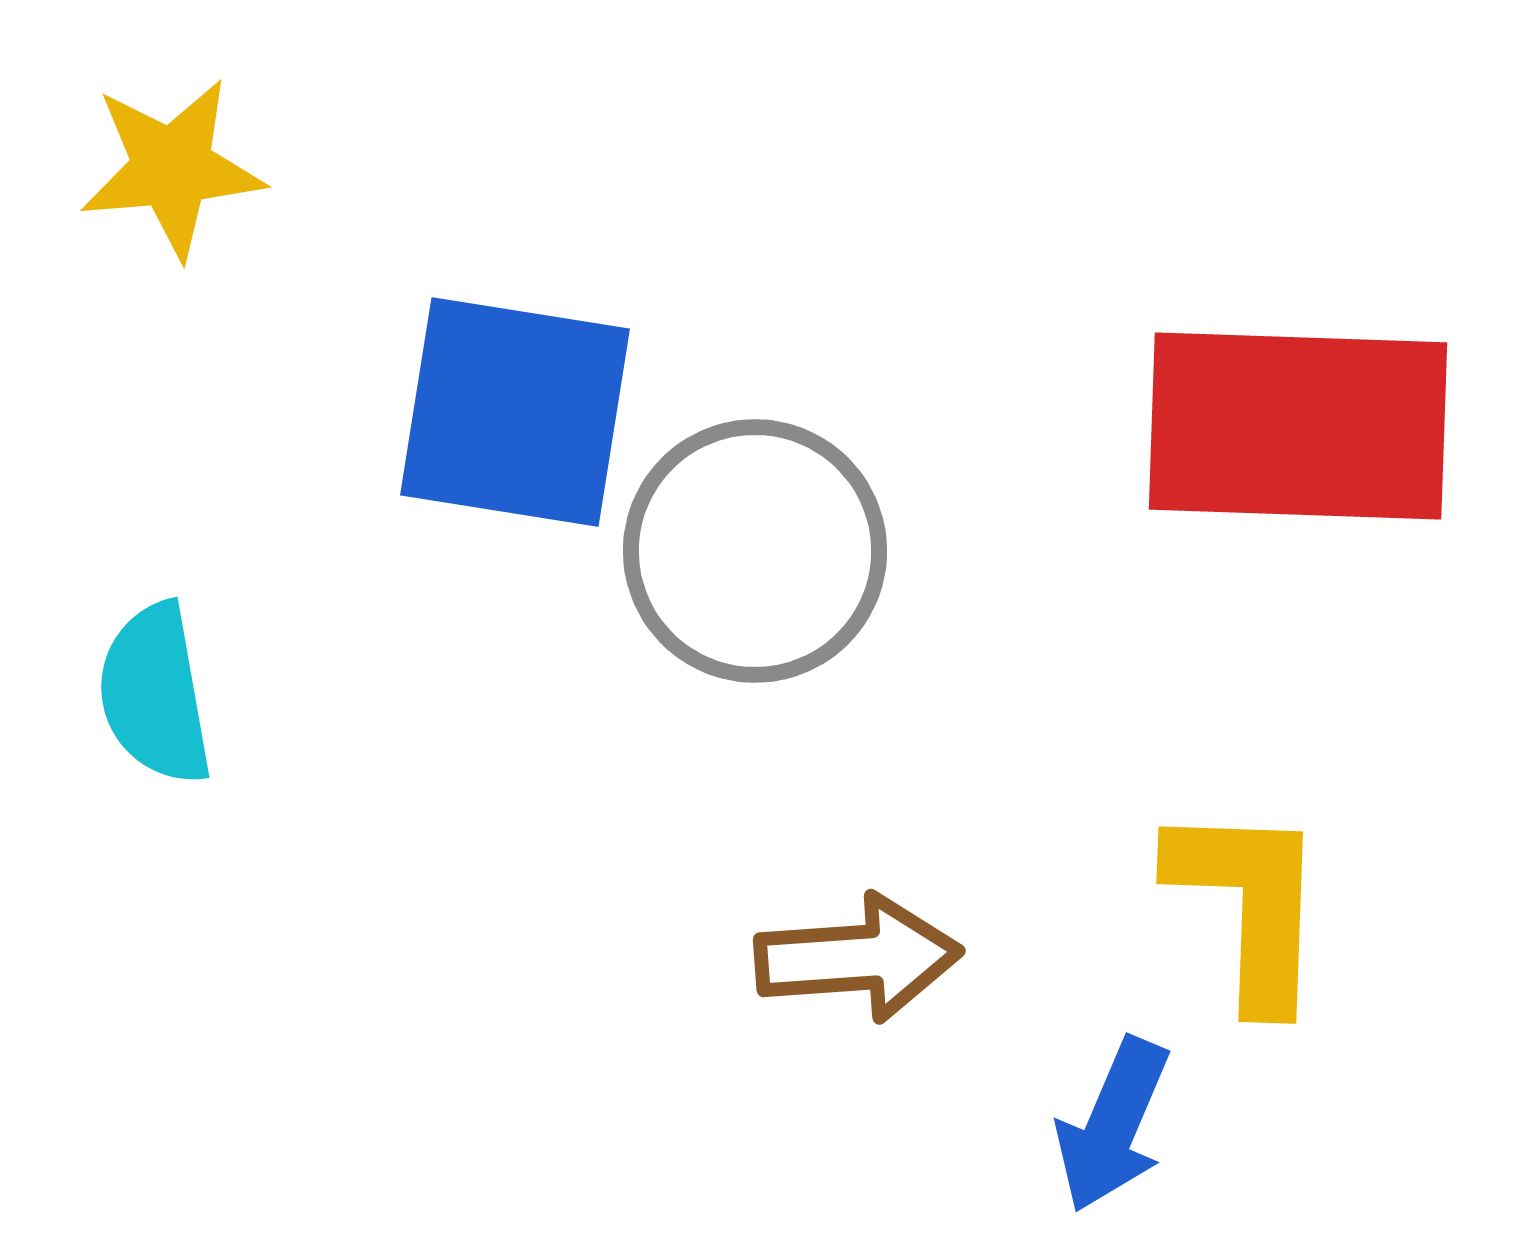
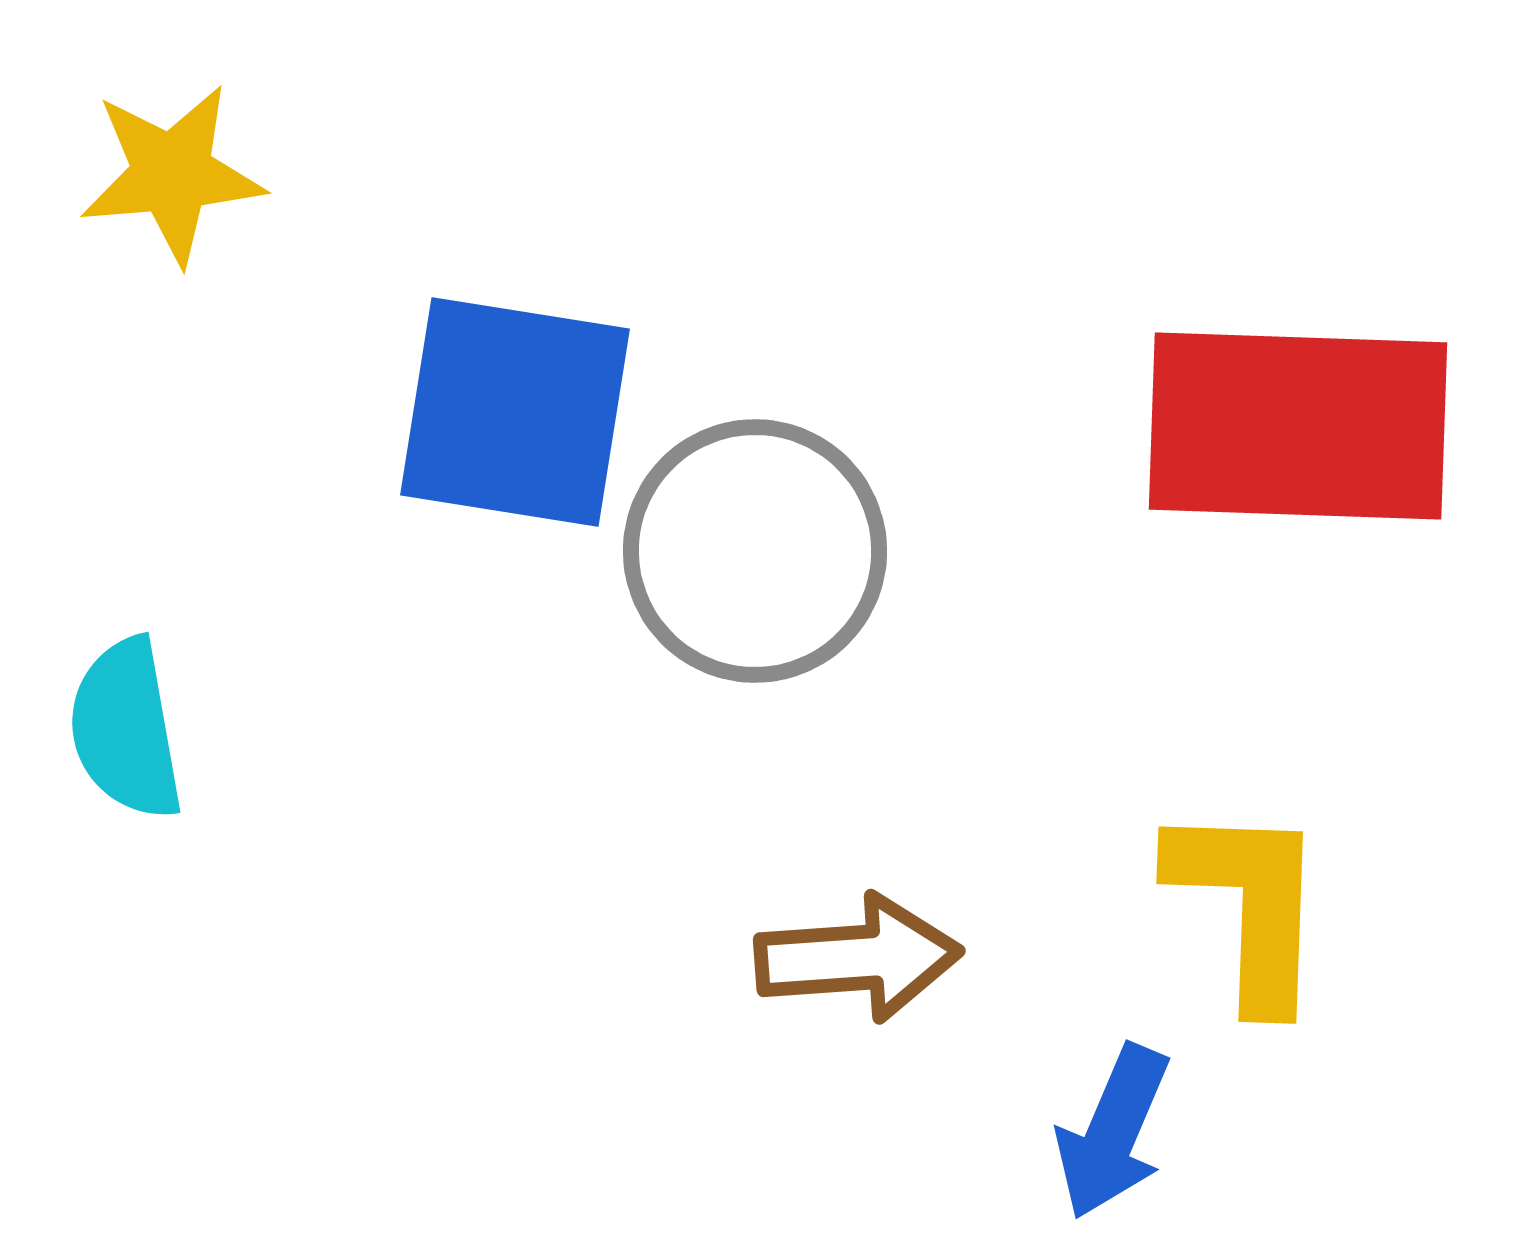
yellow star: moved 6 px down
cyan semicircle: moved 29 px left, 35 px down
blue arrow: moved 7 px down
